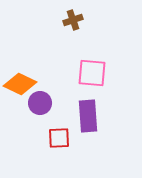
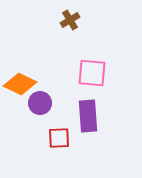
brown cross: moved 3 px left; rotated 12 degrees counterclockwise
